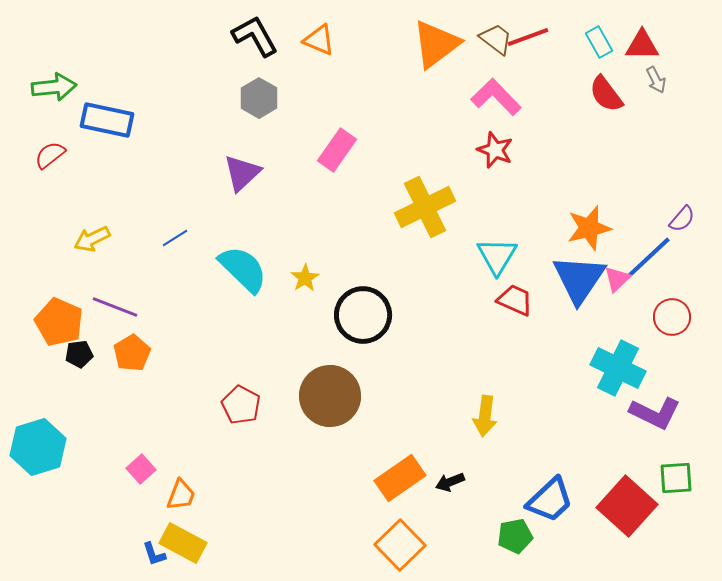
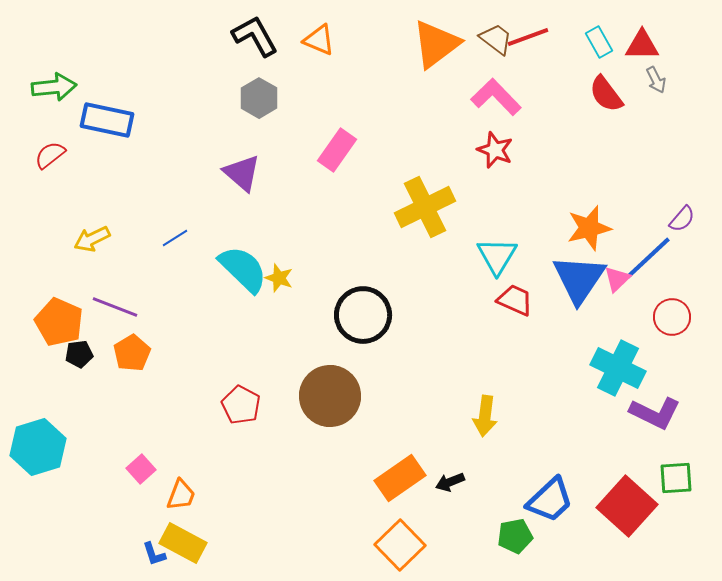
purple triangle at (242, 173): rotated 36 degrees counterclockwise
yellow star at (305, 278): moved 26 px left; rotated 20 degrees counterclockwise
